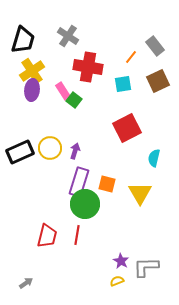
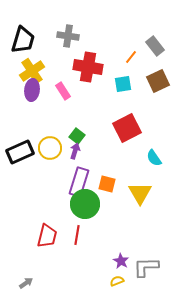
gray cross: rotated 25 degrees counterclockwise
green square: moved 3 px right, 36 px down
cyan semicircle: rotated 48 degrees counterclockwise
